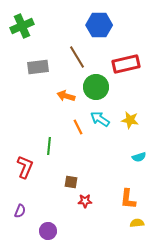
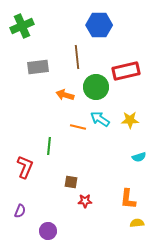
brown line: rotated 25 degrees clockwise
red rectangle: moved 7 px down
orange arrow: moved 1 px left, 1 px up
yellow star: rotated 12 degrees counterclockwise
orange line: rotated 49 degrees counterclockwise
